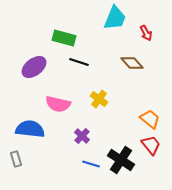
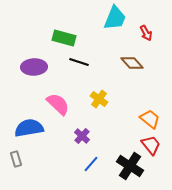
purple ellipse: rotated 35 degrees clockwise
pink semicircle: rotated 150 degrees counterclockwise
blue semicircle: moved 1 px left, 1 px up; rotated 16 degrees counterclockwise
black cross: moved 9 px right, 6 px down
blue line: rotated 66 degrees counterclockwise
